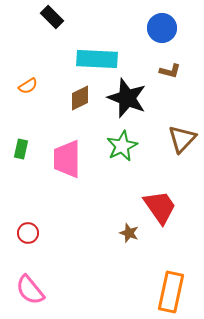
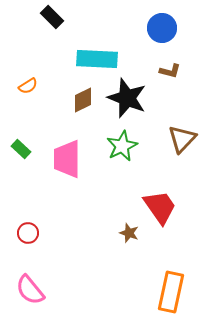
brown diamond: moved 3 px right, 2 px down
green rectangle: rotated 60 degrees counterclockwise
